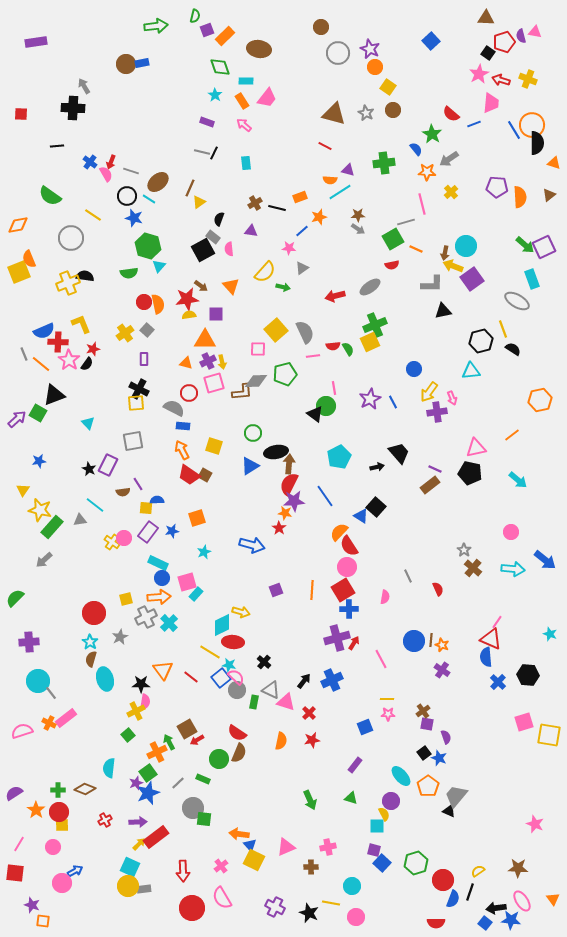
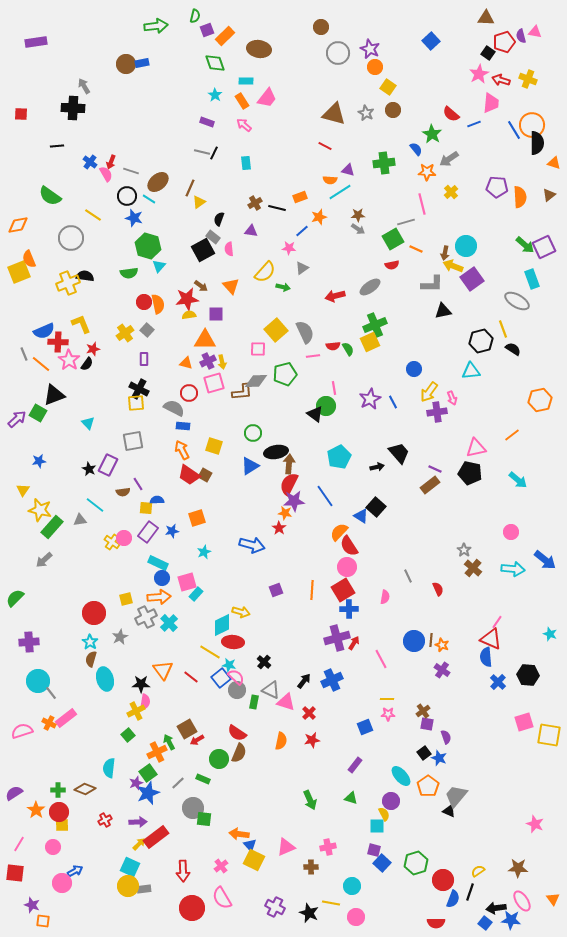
green diamond at (220, 67): moved 5 px left, 4 px up
